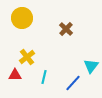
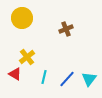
brown cross: rotated 24 degrees clockwise
cyan triangle: moved 2 px left, 13 px down
red triangle: moved 1 px up; rotated 32 degrees clockwise
blue line: moved 6 px left, 4 px up
